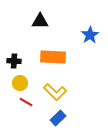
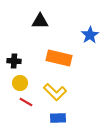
orange rectangle: moved 6 px right, 1 px down; rotated 10 degrees clockwise
blue rectangle: rotated 42 degrees clockwise
